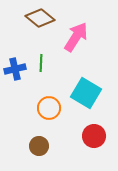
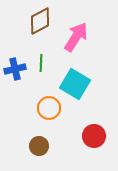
brown diamond: moved 3 px down; rotated 68 degrees counterclockwise
cyan square: moved 11 px left, 9 px up
